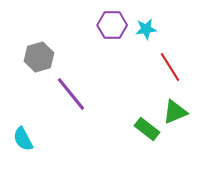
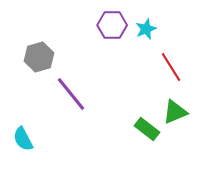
cyan star: rotated 15 degrees counterclockwise
red line: moved 1 px right
